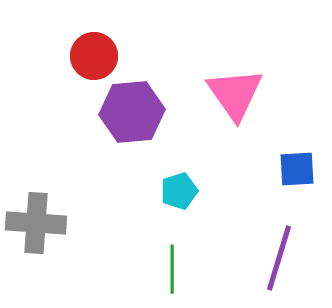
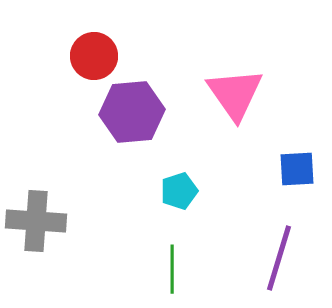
gray cross: moved 2 px up
